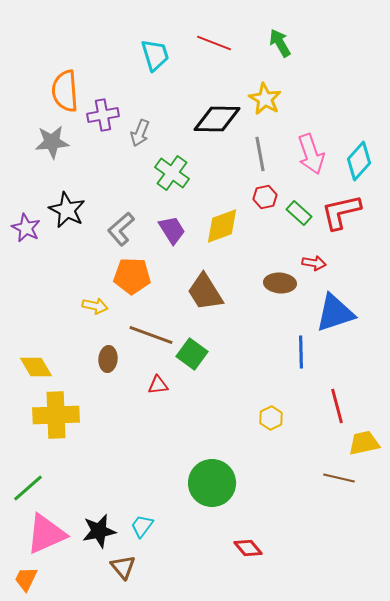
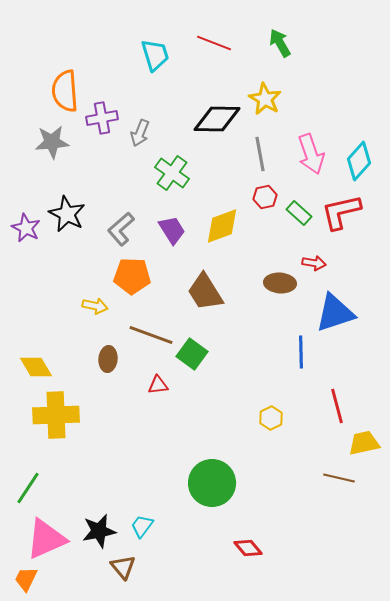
purple cross at (103, 115): moved 1 px left, 3 px down
black star at (67, 210): moved 4 px down
green line at (28, 488): rotated 16 degrees counterclockwise
pink triangle at (46, 534): moved 5 px down
